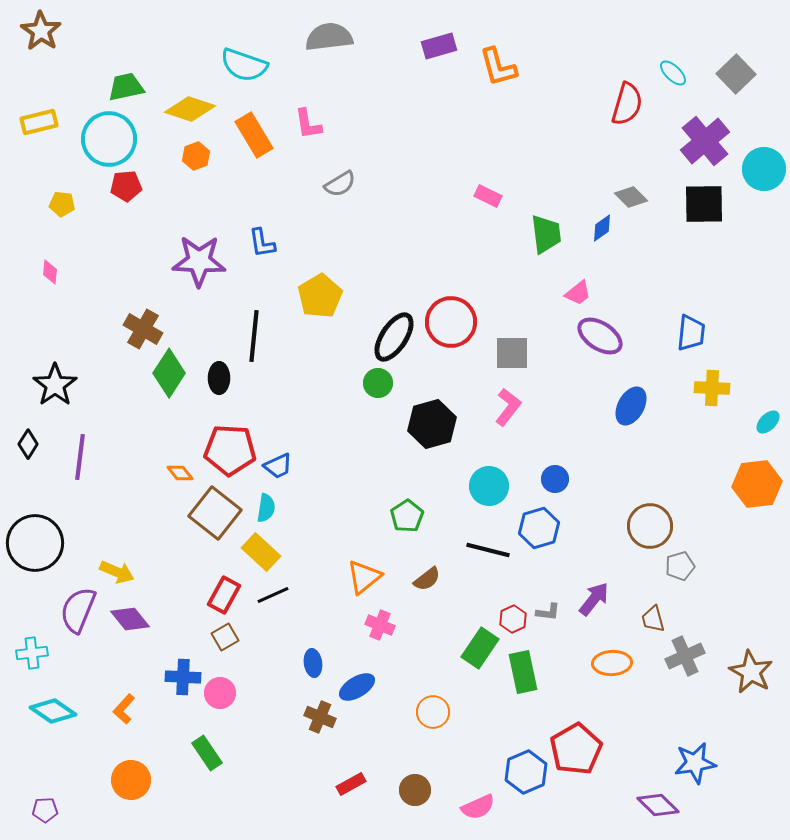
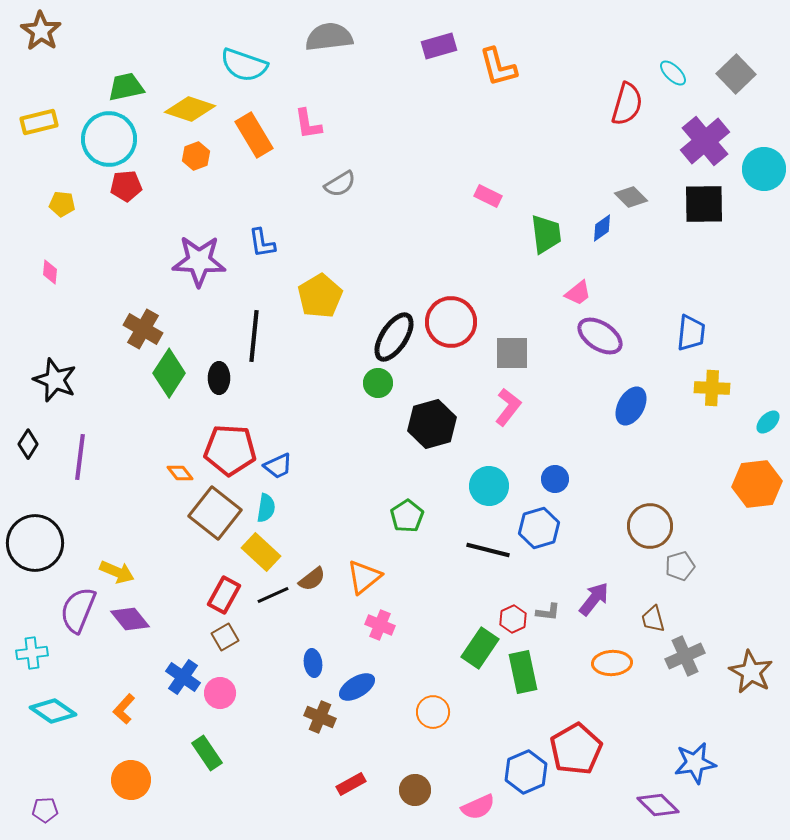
black star at (55, 385): moved 5 px up; rotated 15 degrees counterclockwise
brown semicircle at (427, 579): moved 115 px left
blue cross at (183, 677): rotated 32 degrees clockwise
